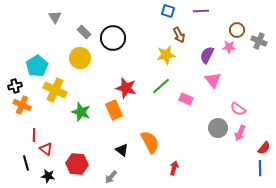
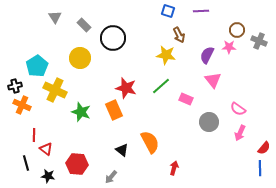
gray rectangle: moved 7 px up
yellow star: rotated 18 degrees clockwise
gray circle: moved 9 px left, 6 px up
